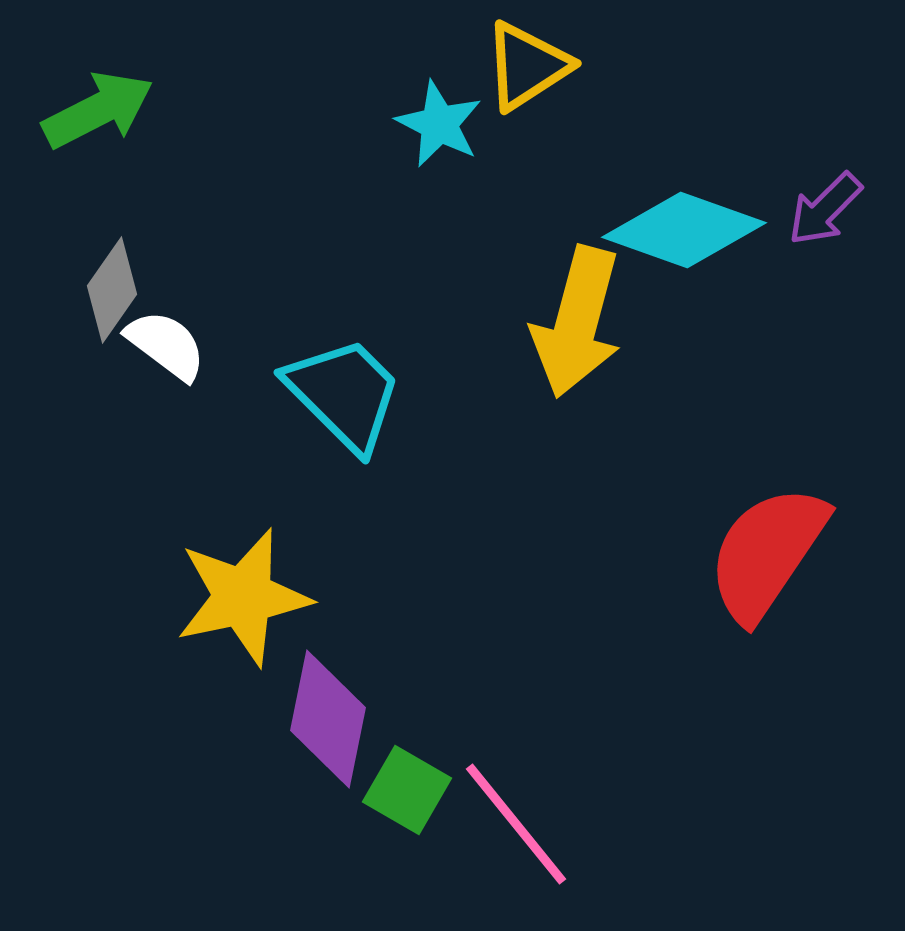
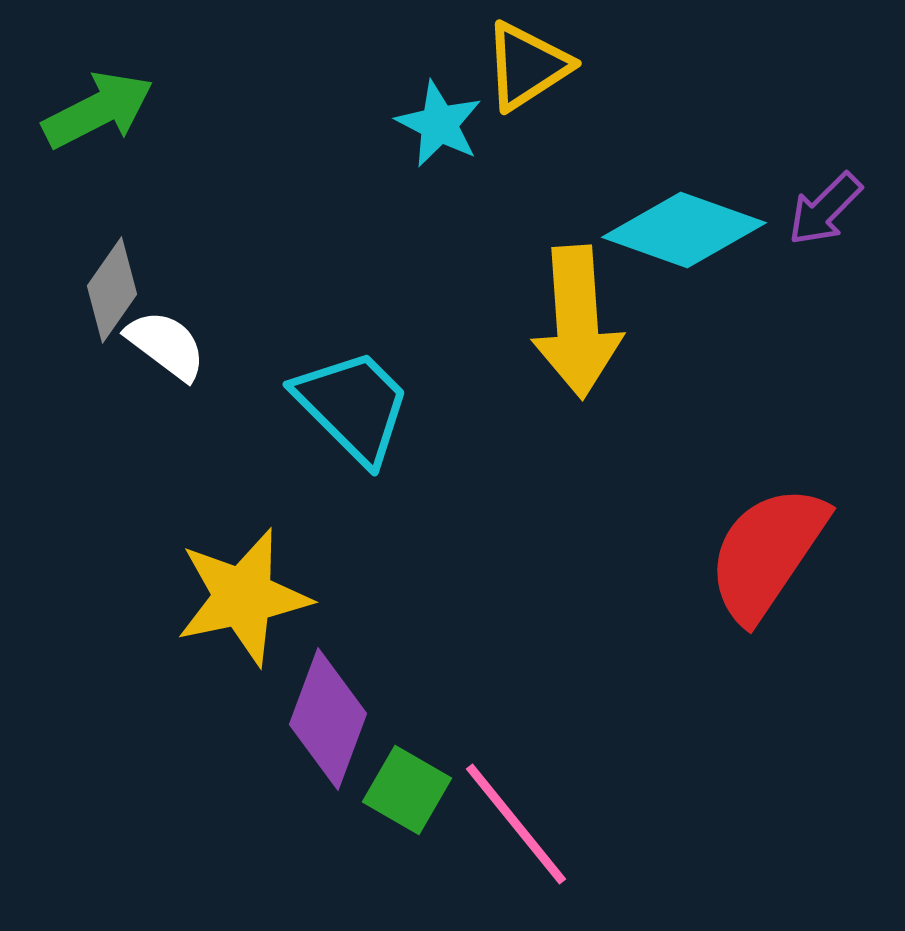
yellow arrow: rotated 19 degrees counterclockwise
cyan trapezoid: moved 9 px right, 12 px down
purple diamond: rotated 9 degrees clockwise
